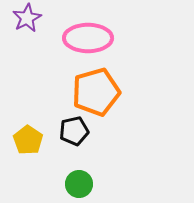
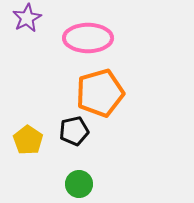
orange pentagon: moved 4 px right, 1 px down
